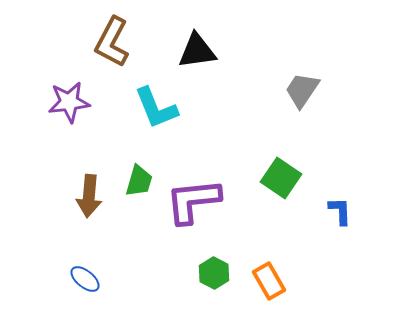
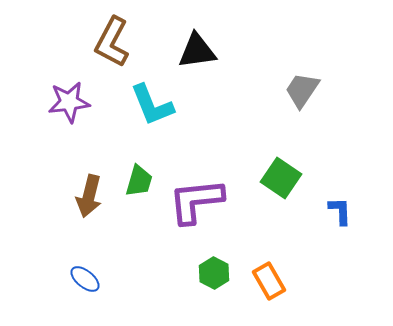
cyan L-shape: moved 4 px left, 3 px up
brown arrow: rotated 9 degrees clockwise
purple L-shape: moved 3 px right
